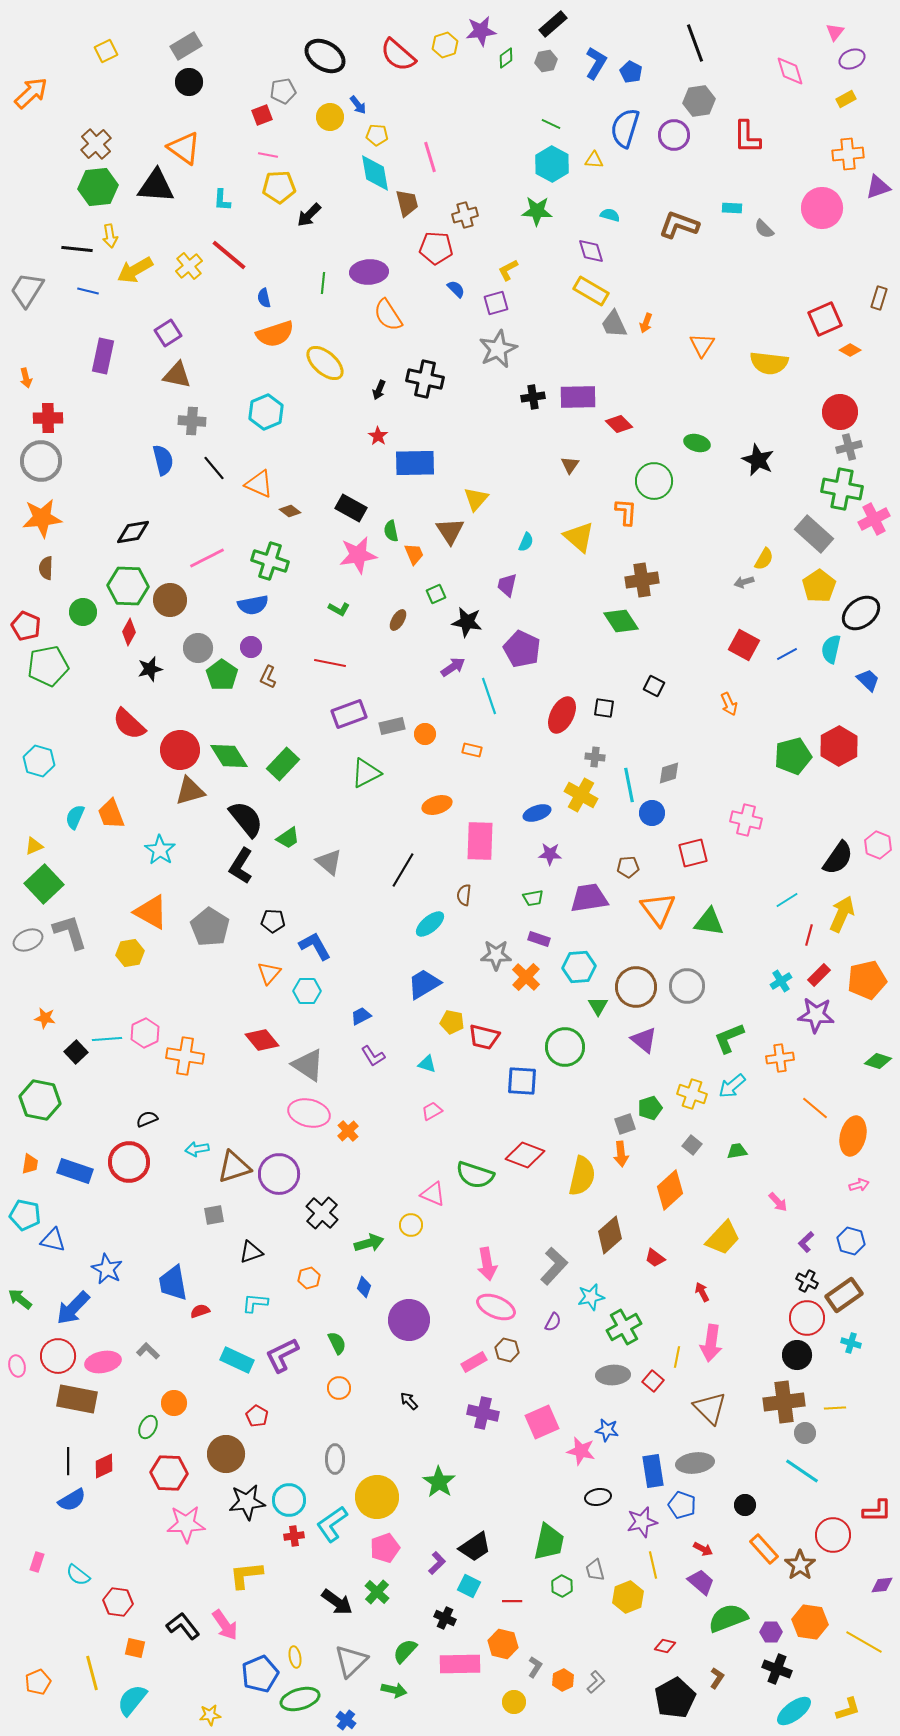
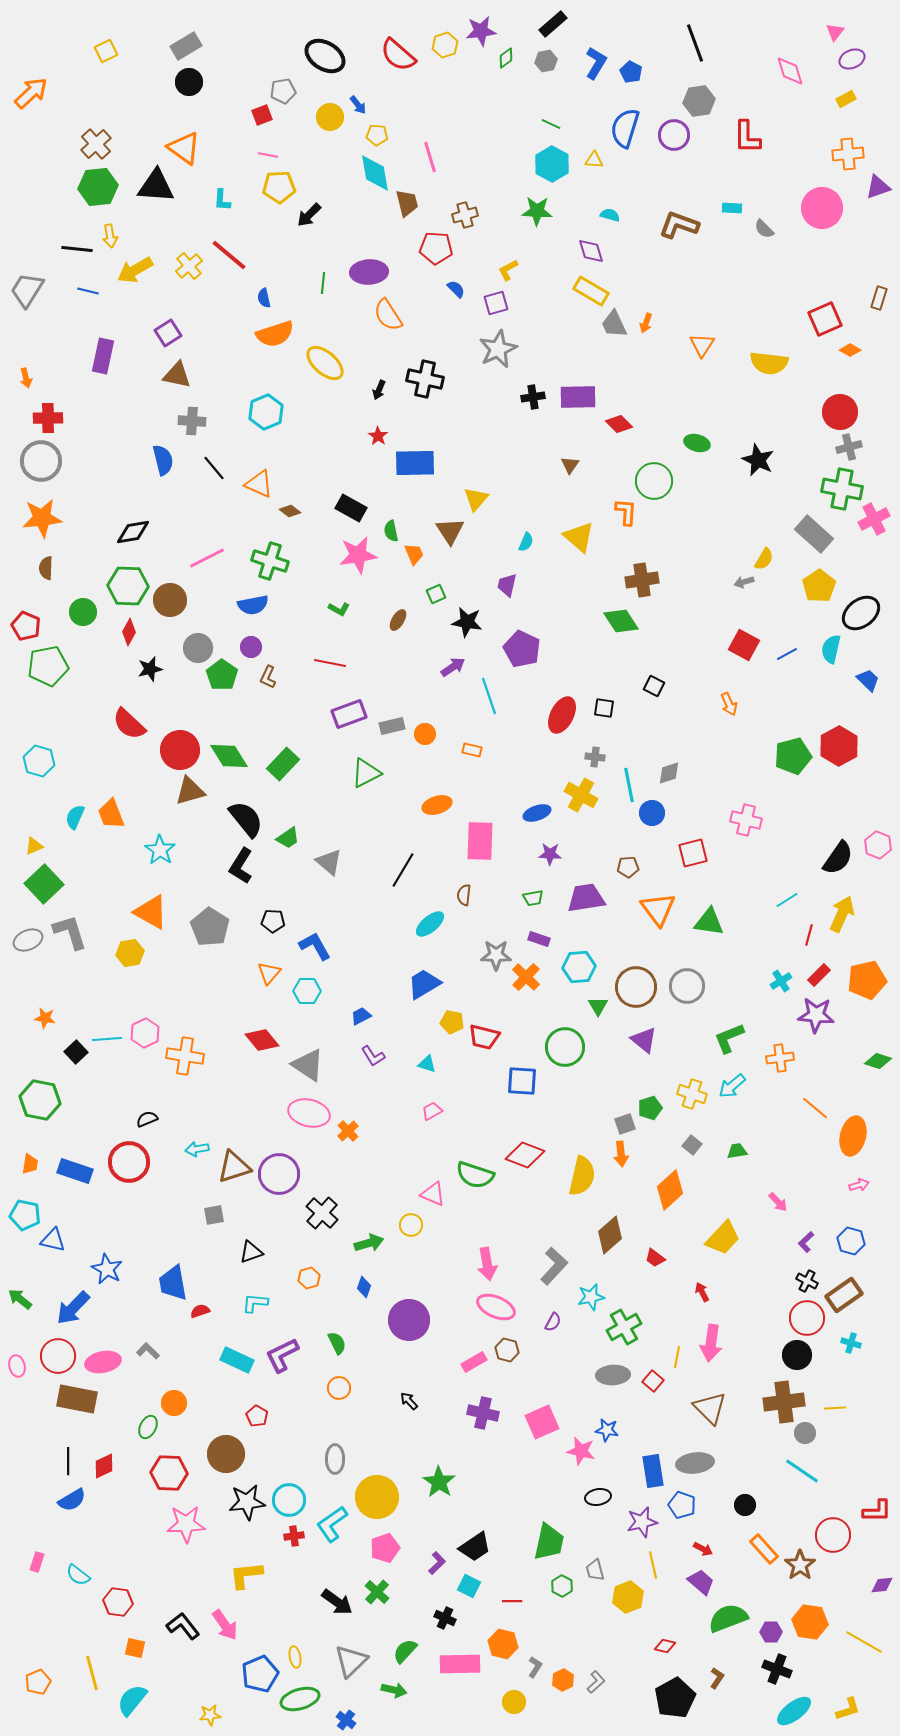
purple trapezoid at (589, 898): moved 3 px left
